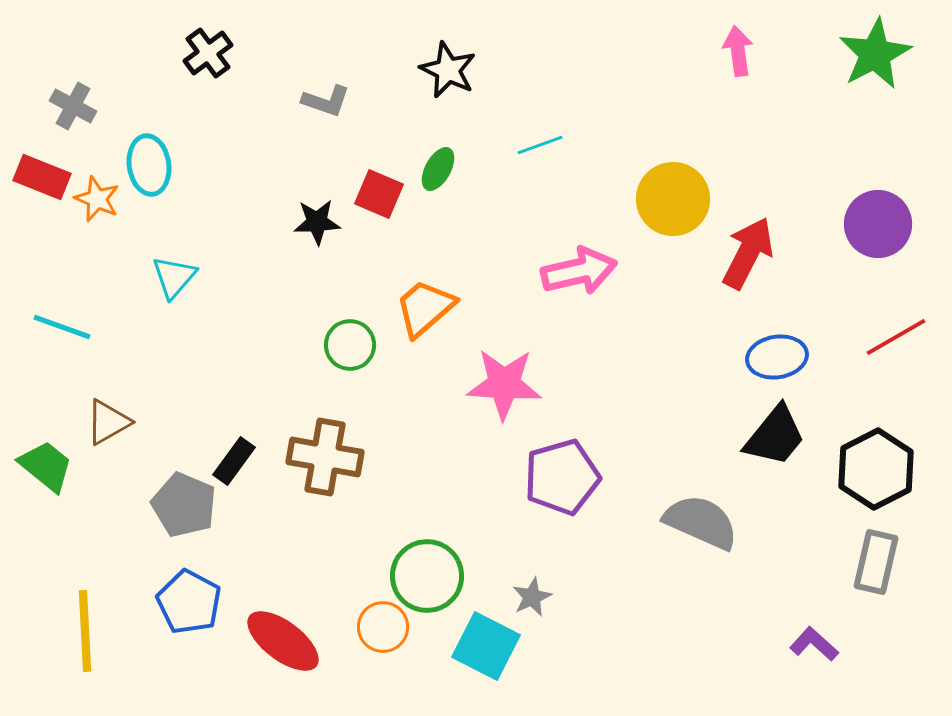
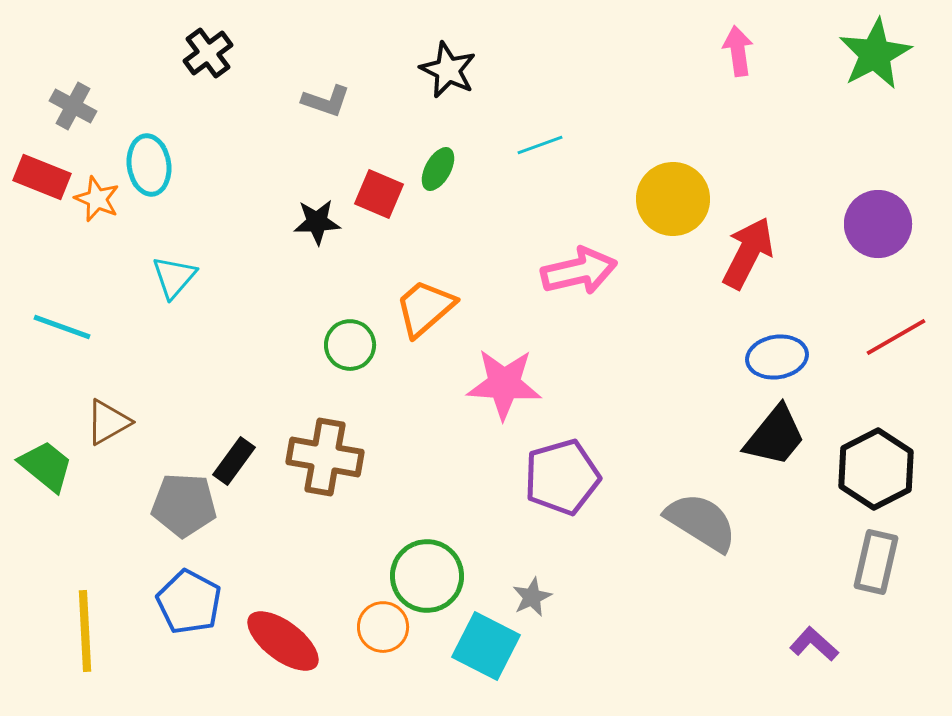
gray pentagon at (184, 505): rotated 20 degrees counterclockwise
gray semicircle at (701, 522): rotated 8 degrees clockwise
